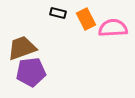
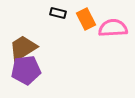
brown trapezoid: moved 1 px right; rotated 12 degrees counterclockwise
purple pentagon: moved 5 px left, 2 px up
